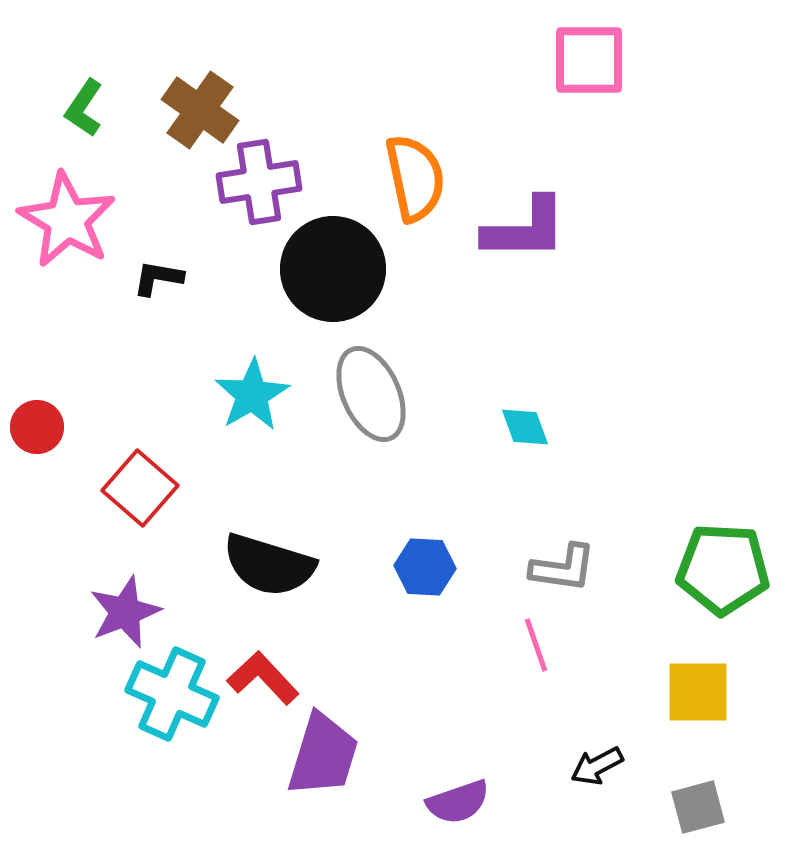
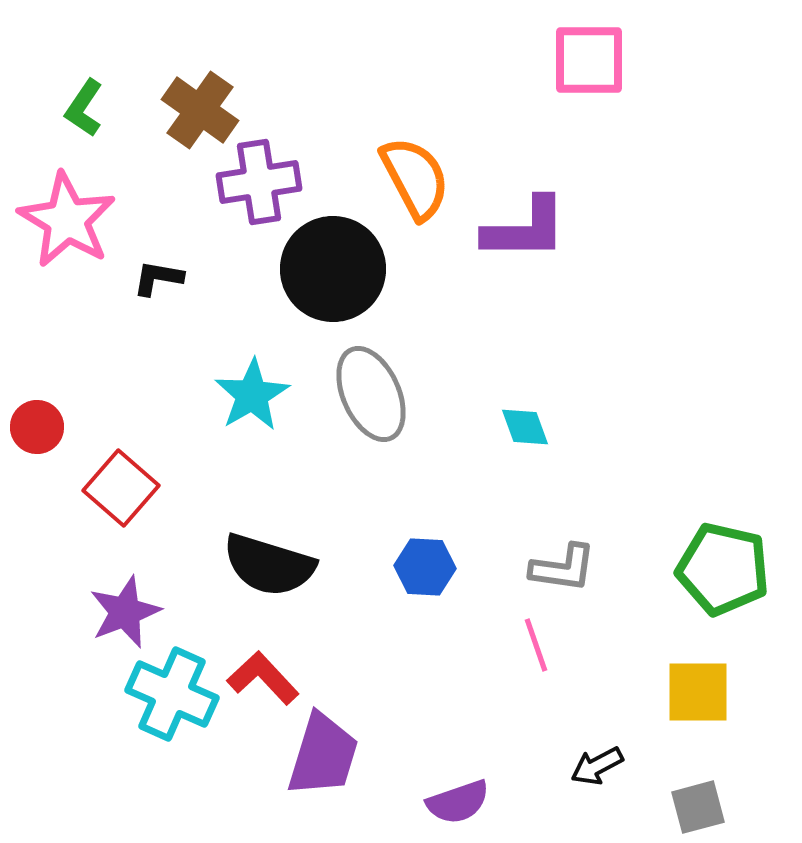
orange semicircle: rotated 16 degrees counterclockwise
red square: moved 19 px left
green pentagon: rotated 10 degrees clockwise
